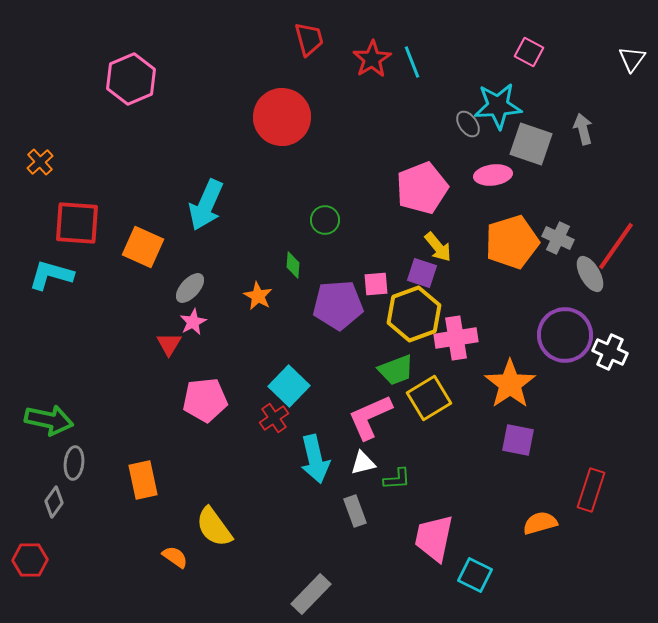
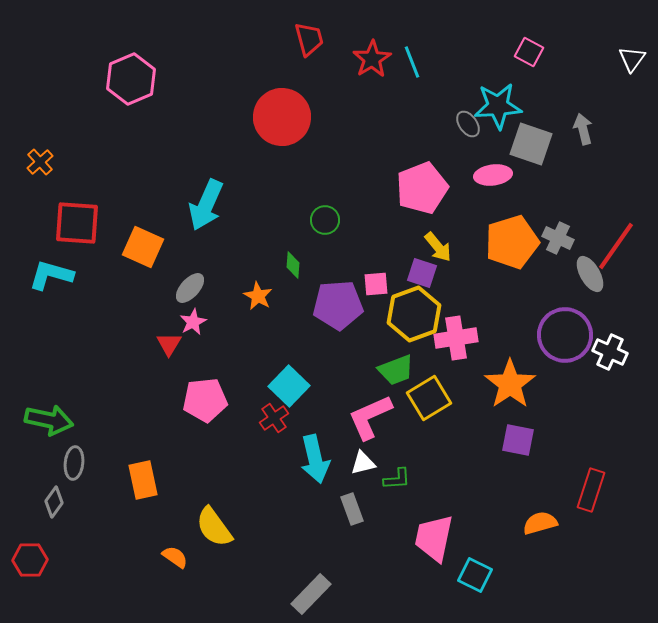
gray rectangle at (355, 511): moved 3 px left, 2 px up
